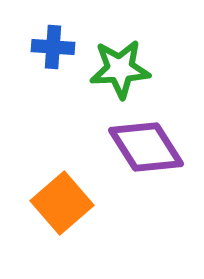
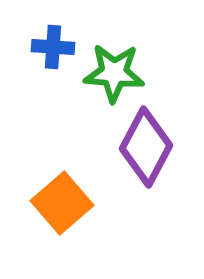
green star: moved 6 px left, 4 px down; rotated 8 degrees clockwise
purple diamond: rotated 60 degrees clockwise
